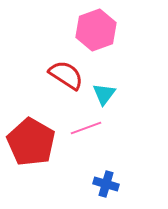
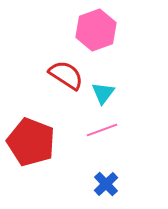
cyan triangle: moved 1 px left, 1 px up
pink line: moved 16 px right, 2 px down
red pentagon: rotated 9 degrees counterclockwise
blue cross: rotated 30 degrees clockwise
